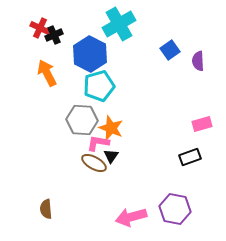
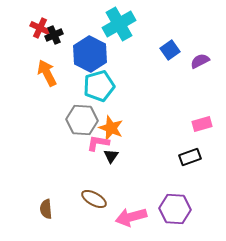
purple semicircle: moved 2 px right; rotated 66 degrees clockwise
brown ellipse: moved 36 px down
purple hexagon: rotated 8 degrees counterclockwise
